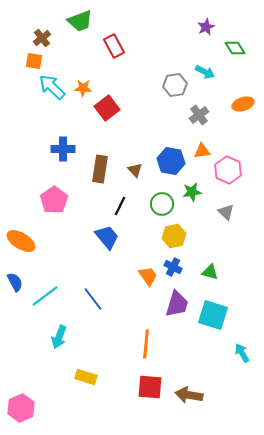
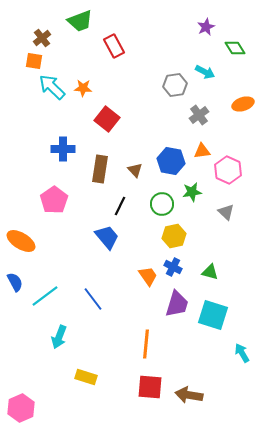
red square at (107, 108): moved 11 px down; rotated 15 degrees counterclockwise
